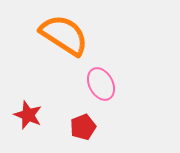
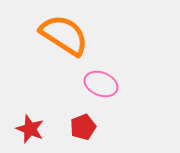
pink ellipse: rotated 40 degrees counterclockwise
red star: moved 2 px right, 14 px down
